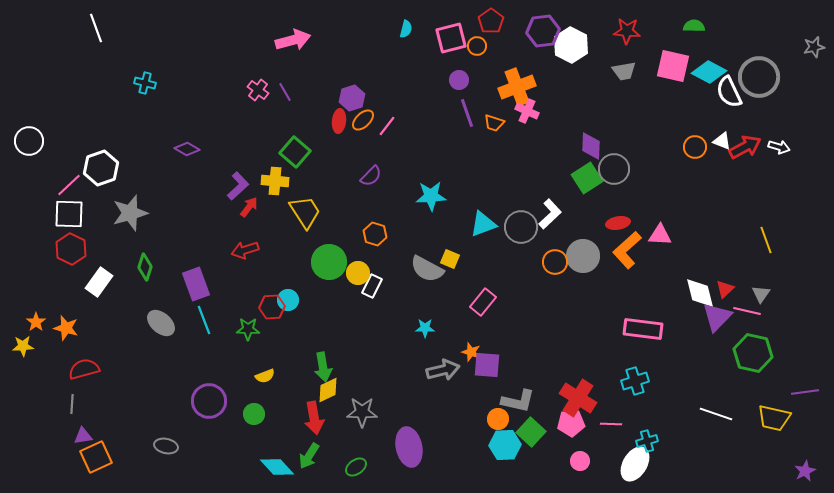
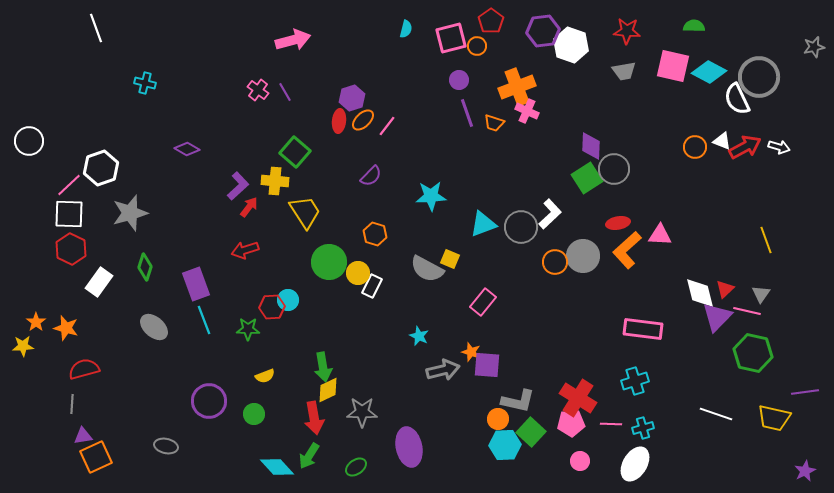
white hexagon at (571, 45): rotated 8 degrees counterclockwise
white semicircle at (729, 92): moved 8 px right, 7 px down
gray ellipse at (161, 323): moved 7 px left, 4 px down
cyan star at (425, 328): moved 6 px left, 8 px down; rotated 24 degrees clockwise
cyan cross at (647, 441): moved 4 px left, 13 px up
